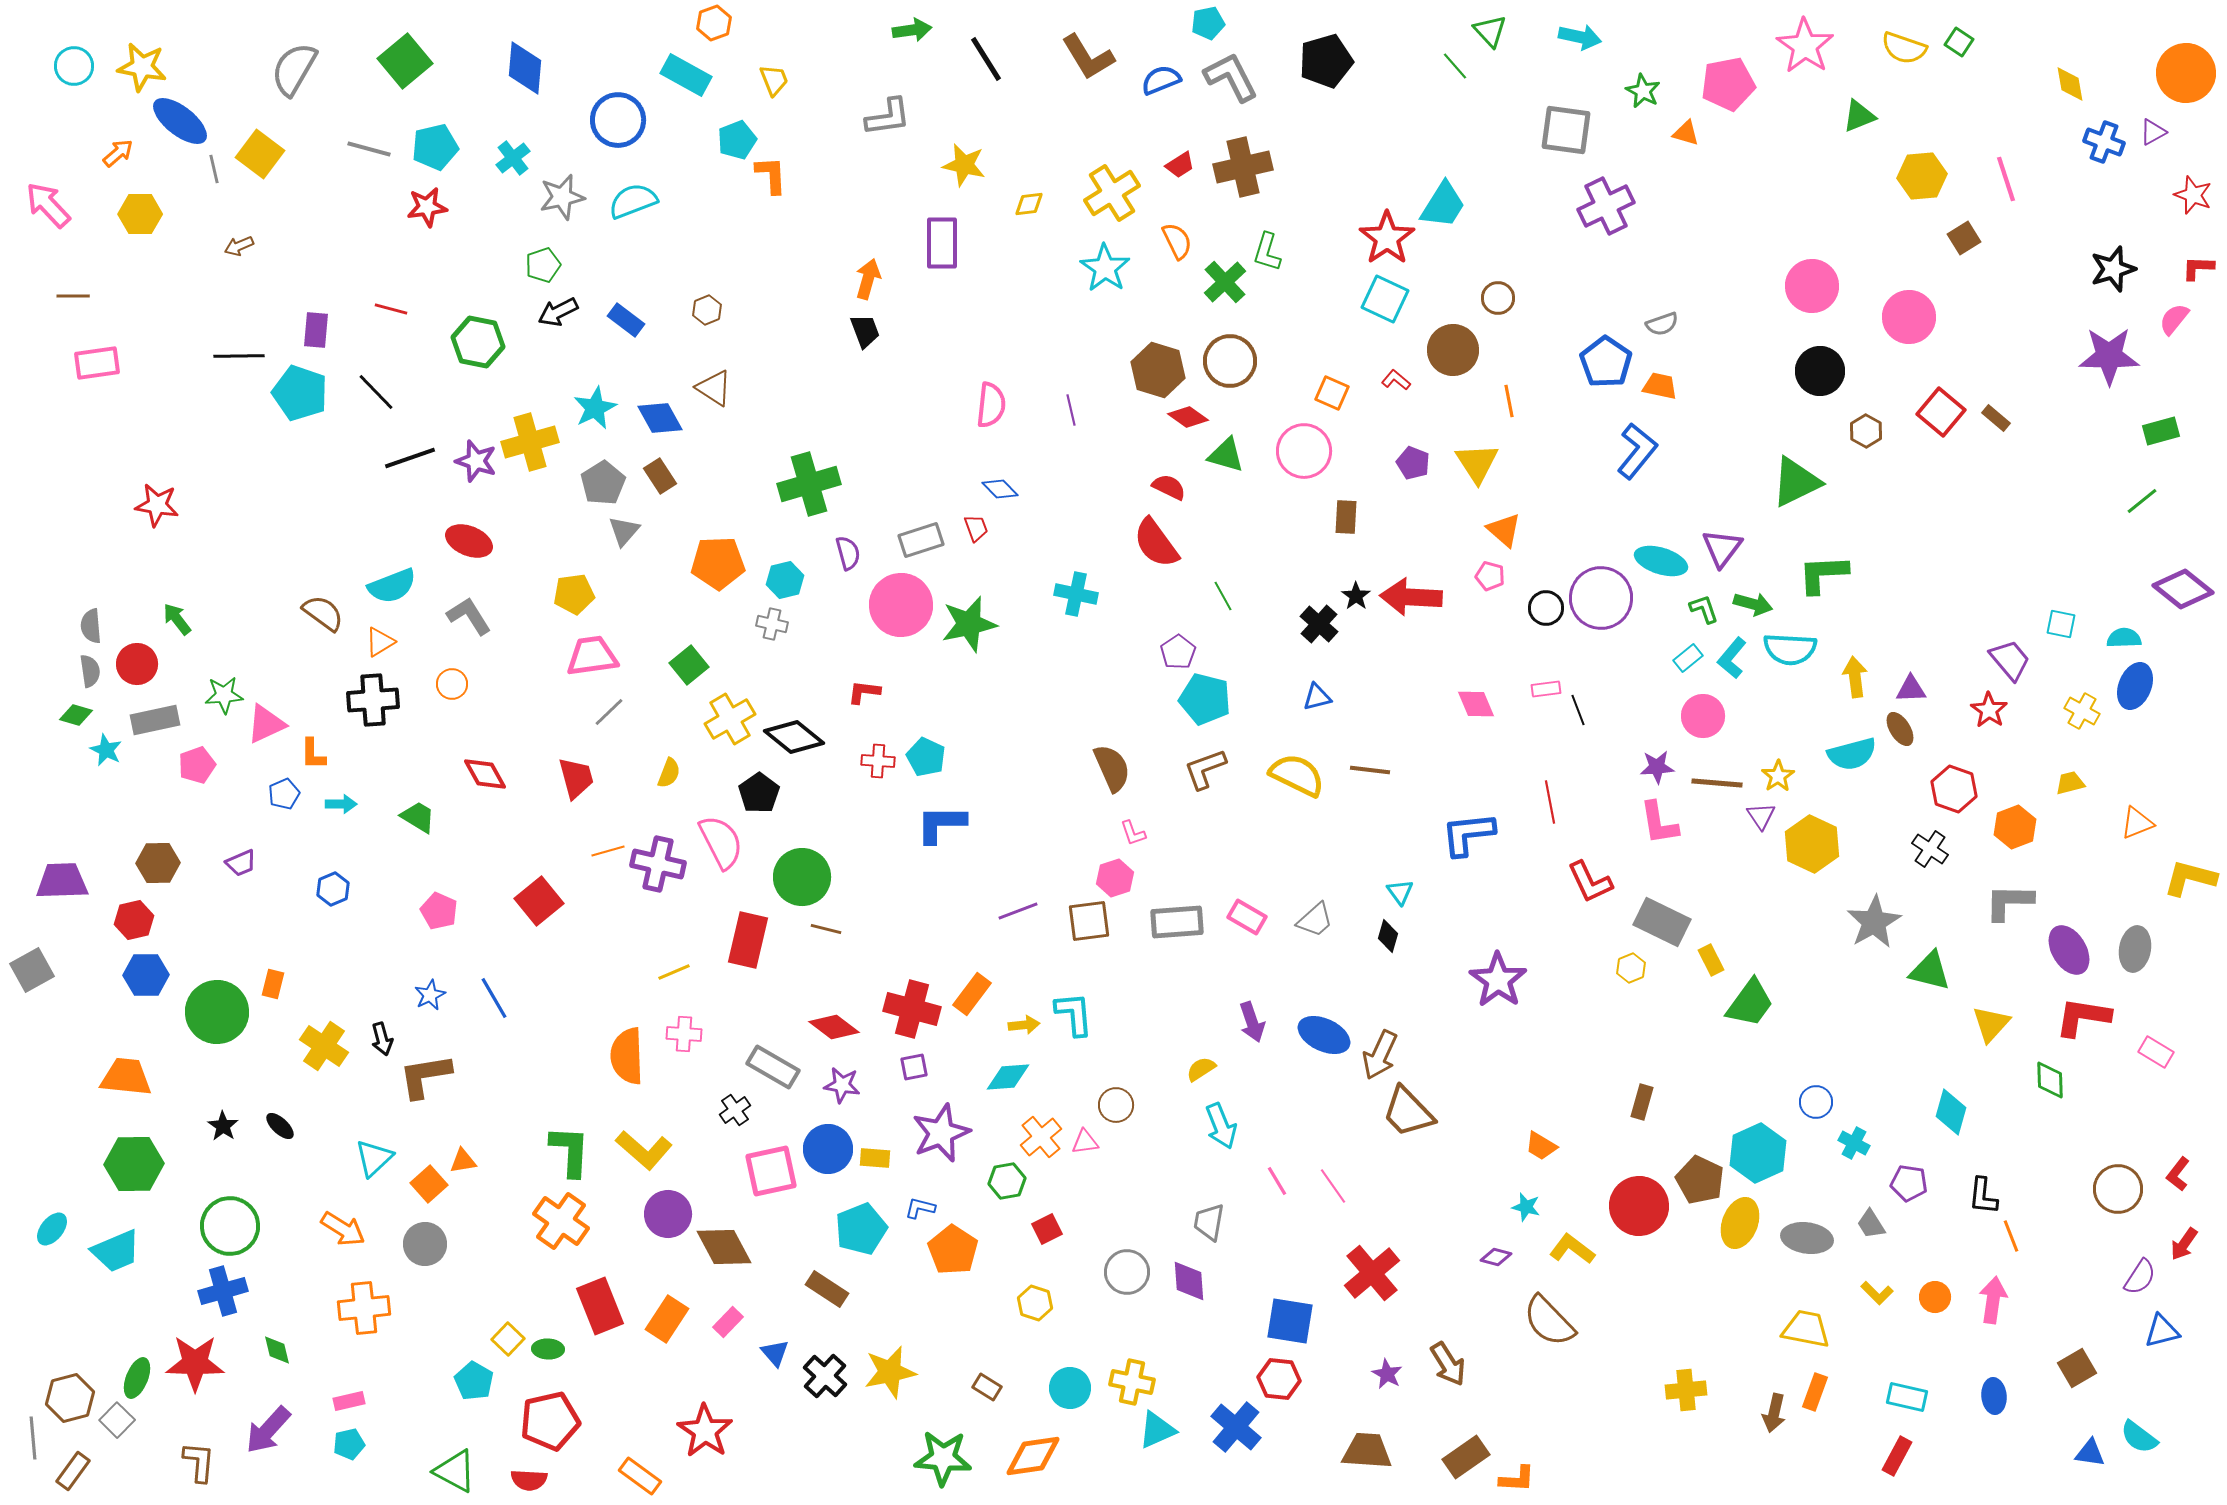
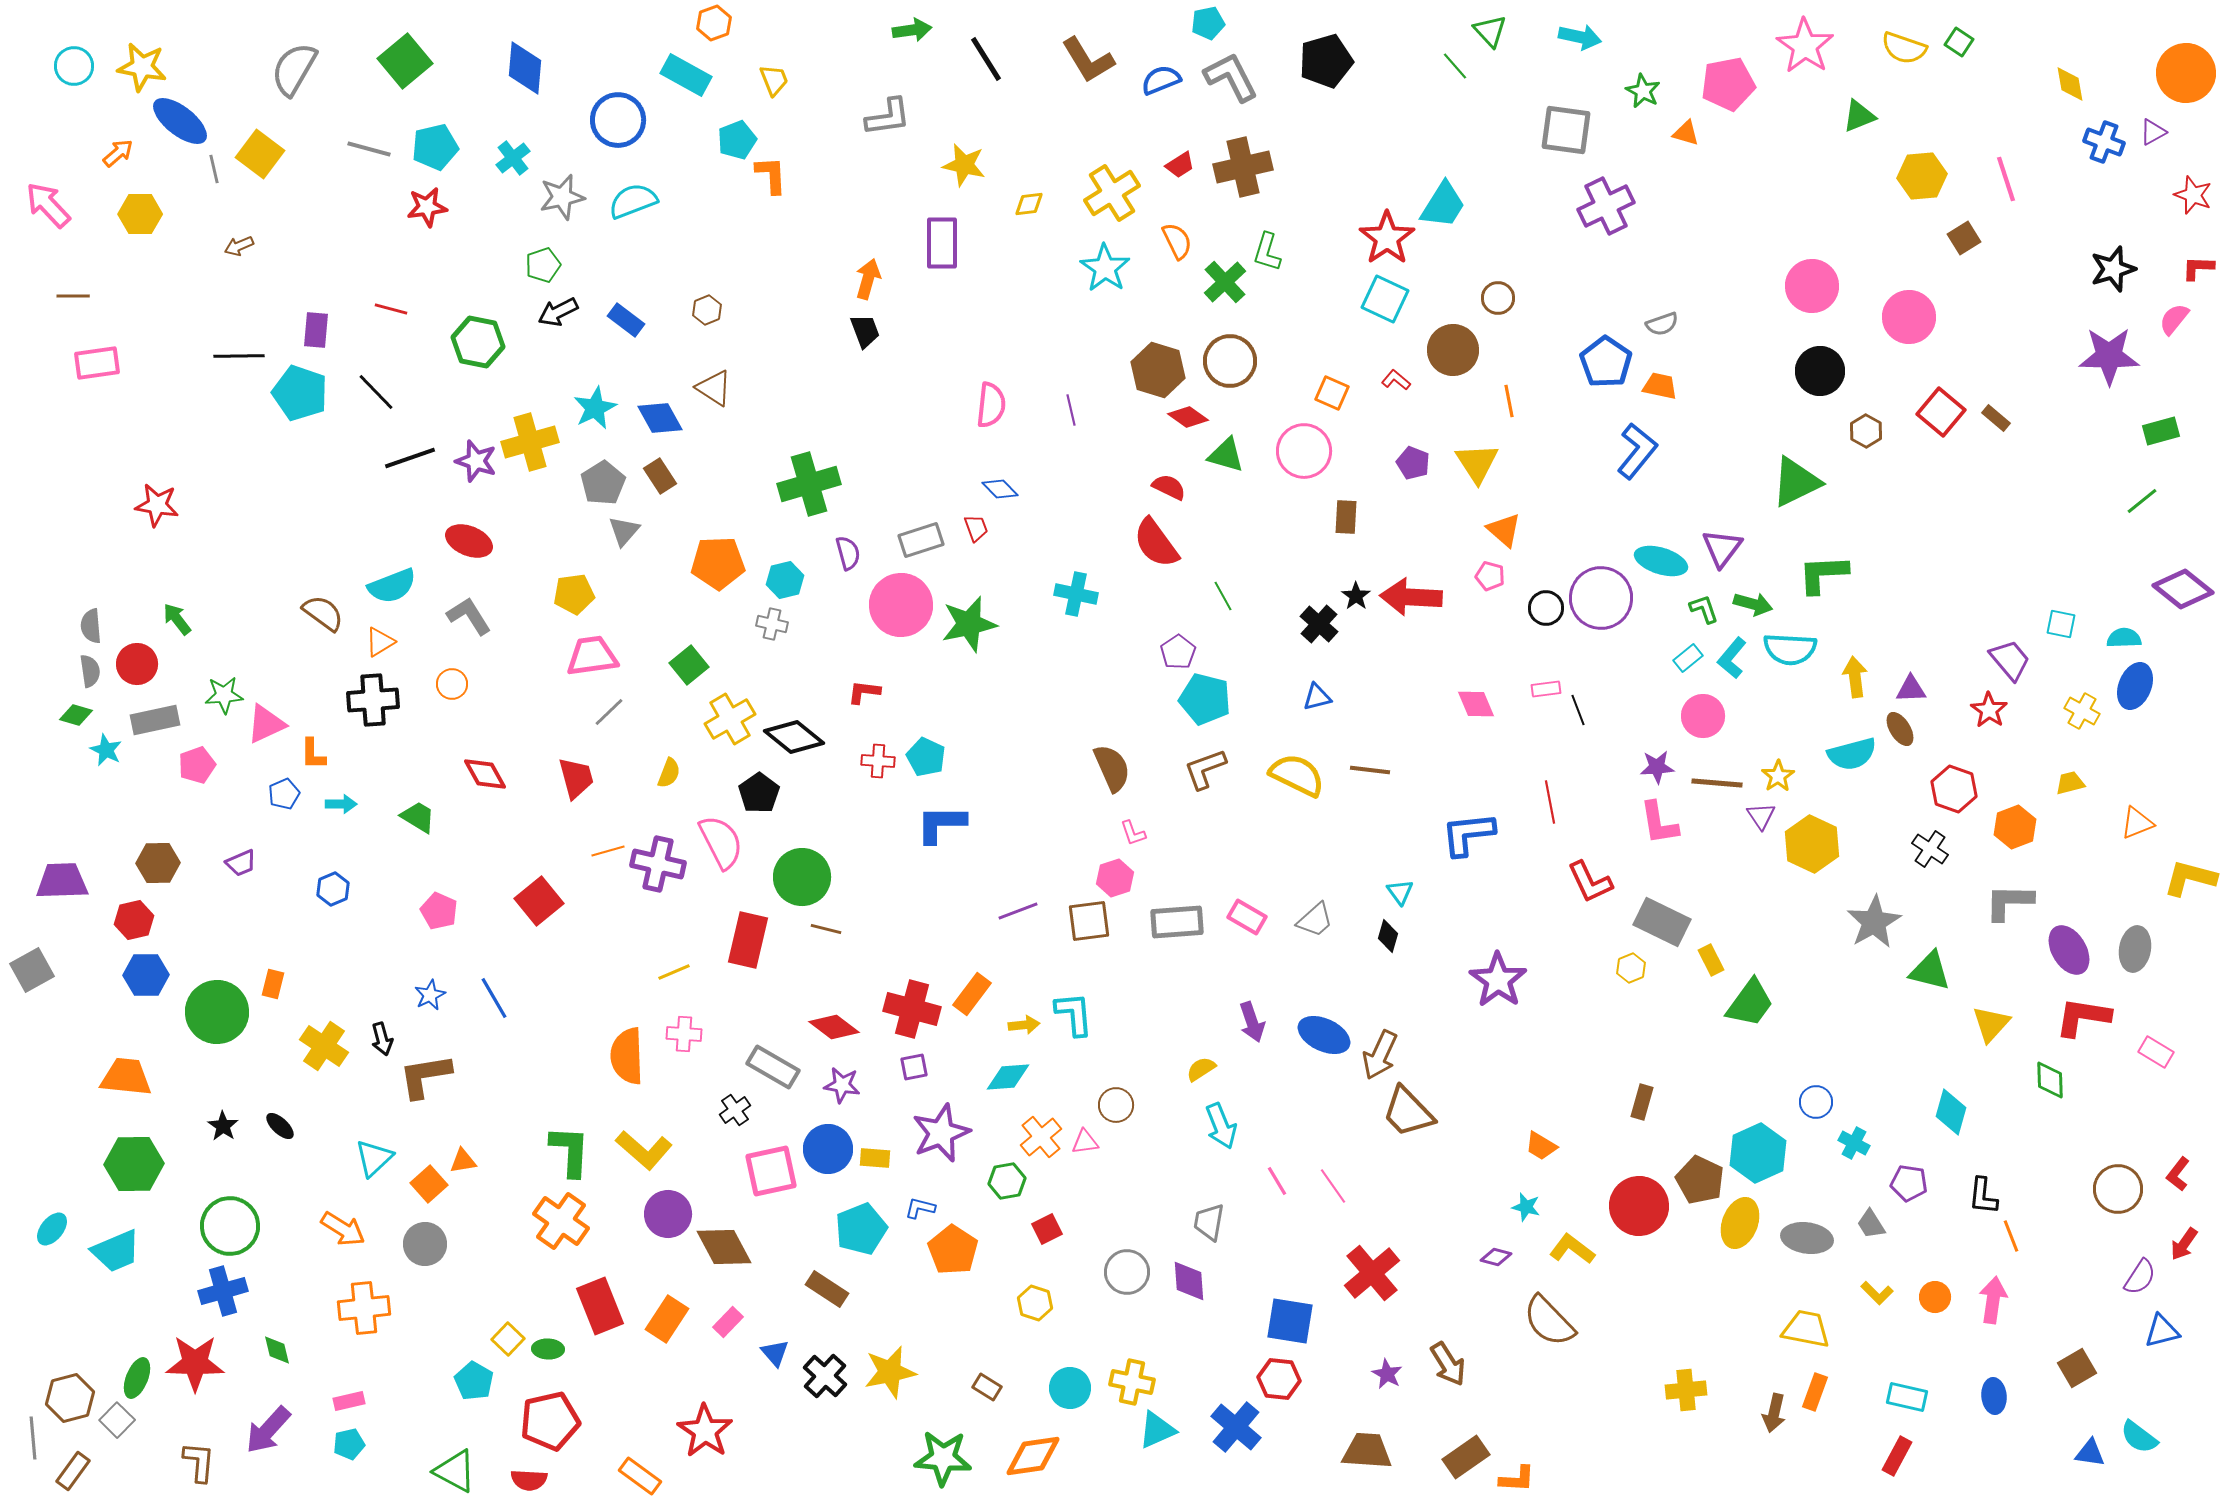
brown L-shape at (1088, 57): moved 3 px down
